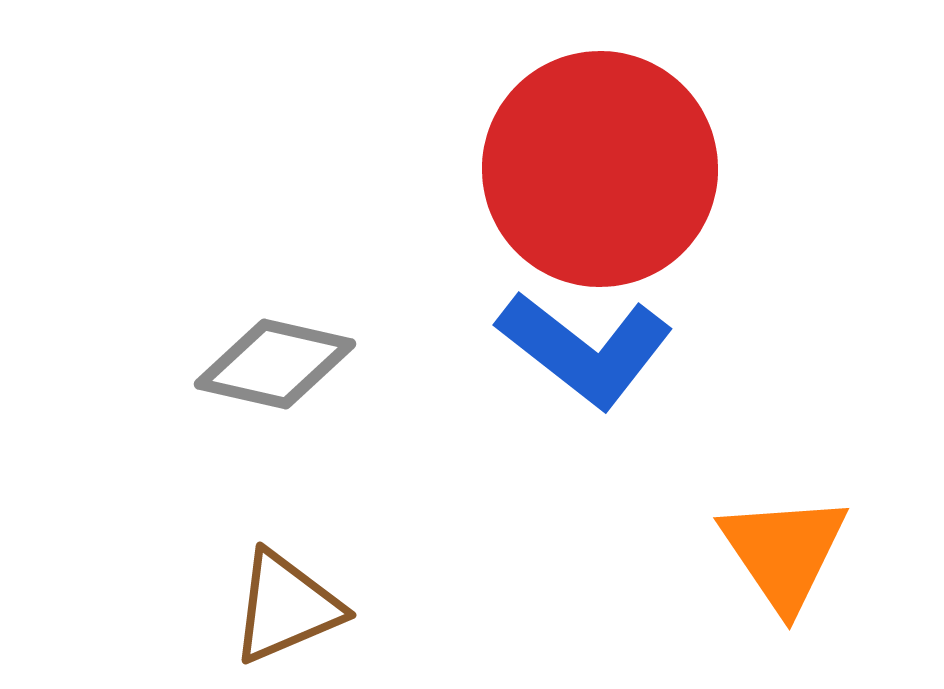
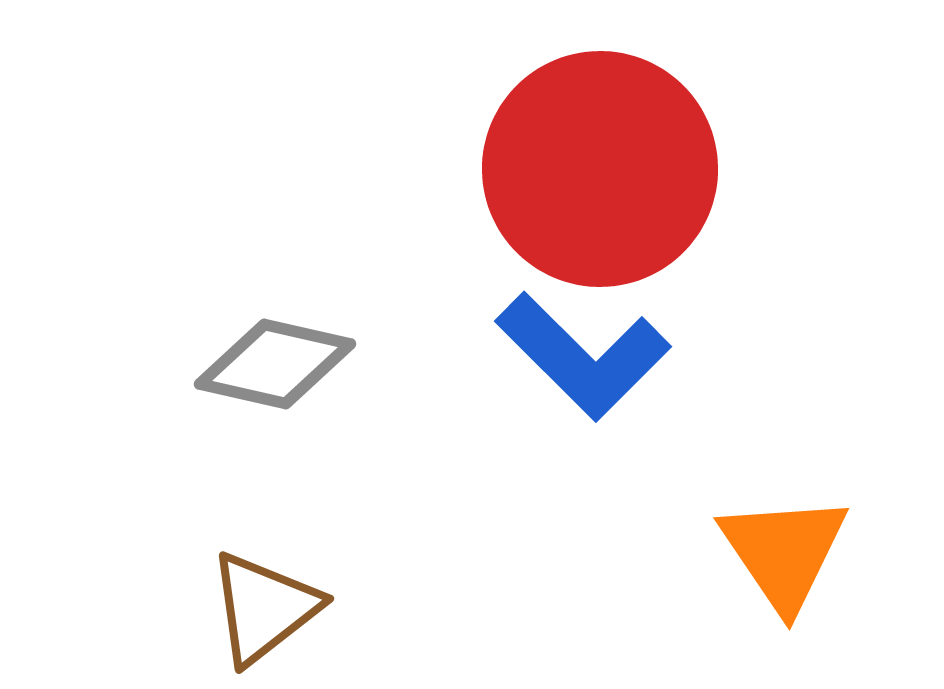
blue L-shape: moved 2 px left, 7 px down; rotated 7 degrees clockwise
brown triangle: moved 22 px left, 1 px down; rotated 15 degrees counterclockwise
